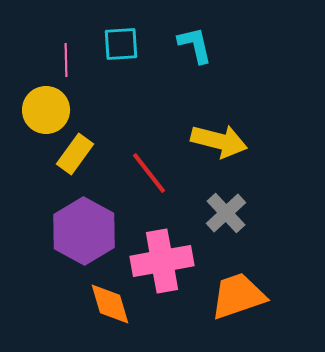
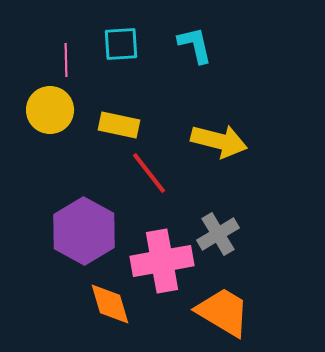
yellow circle: moved 4 px right
yellow rectangle: moved 44 px right, 29 px up; rotated 66 degrees clockwise
gray cross: moved 8 px left, 21 px down; rotated 12 degrees clockwise
orange trapezoid: moved 15 px left, 16 px down; rotated 50 degrees clockwise
